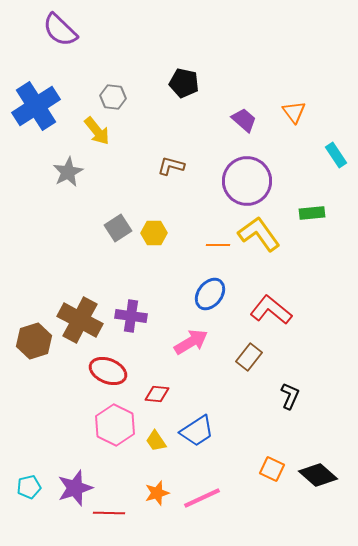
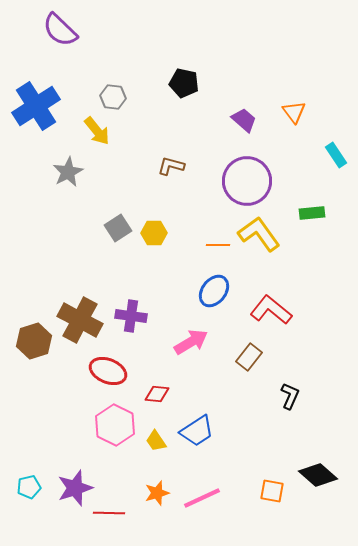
blue ellipse: moved 4 px right, 3 px up
orange square: moved 22 px down; rotated 15 degrees counterclockwise
